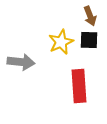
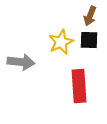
brown arrow: rotated 42 degrees clockwise
